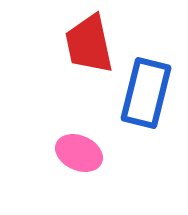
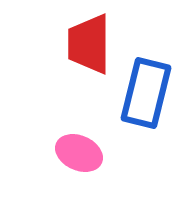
red trapezoid: rotated 12 degrees clockwise
